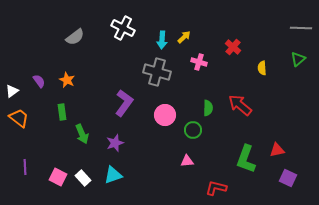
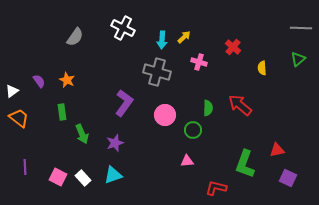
gray semicircle: rotated 18 degrees counterclockwise
green L-shape: moved 1 px left, 5 px down
